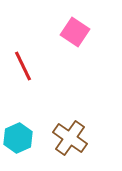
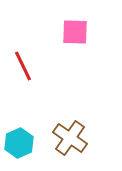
pink square: rotated 32 degrees counterclockwise
cyan hexagon: moved 1 px right, 5 px down
